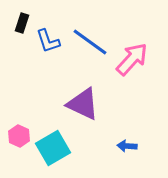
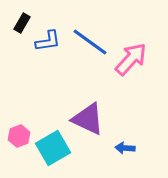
black rectangle: rotated 12 degrees clockwise
blue L-shape: rotated 80 degrees counterclockwise
pink arrow: moved 1 px left
purple triangle: moved 5 px right, 15 px down
pink hexagon: rotated 15 degrees clockwise
blue arrow: moved 2 px left, 2 px down
